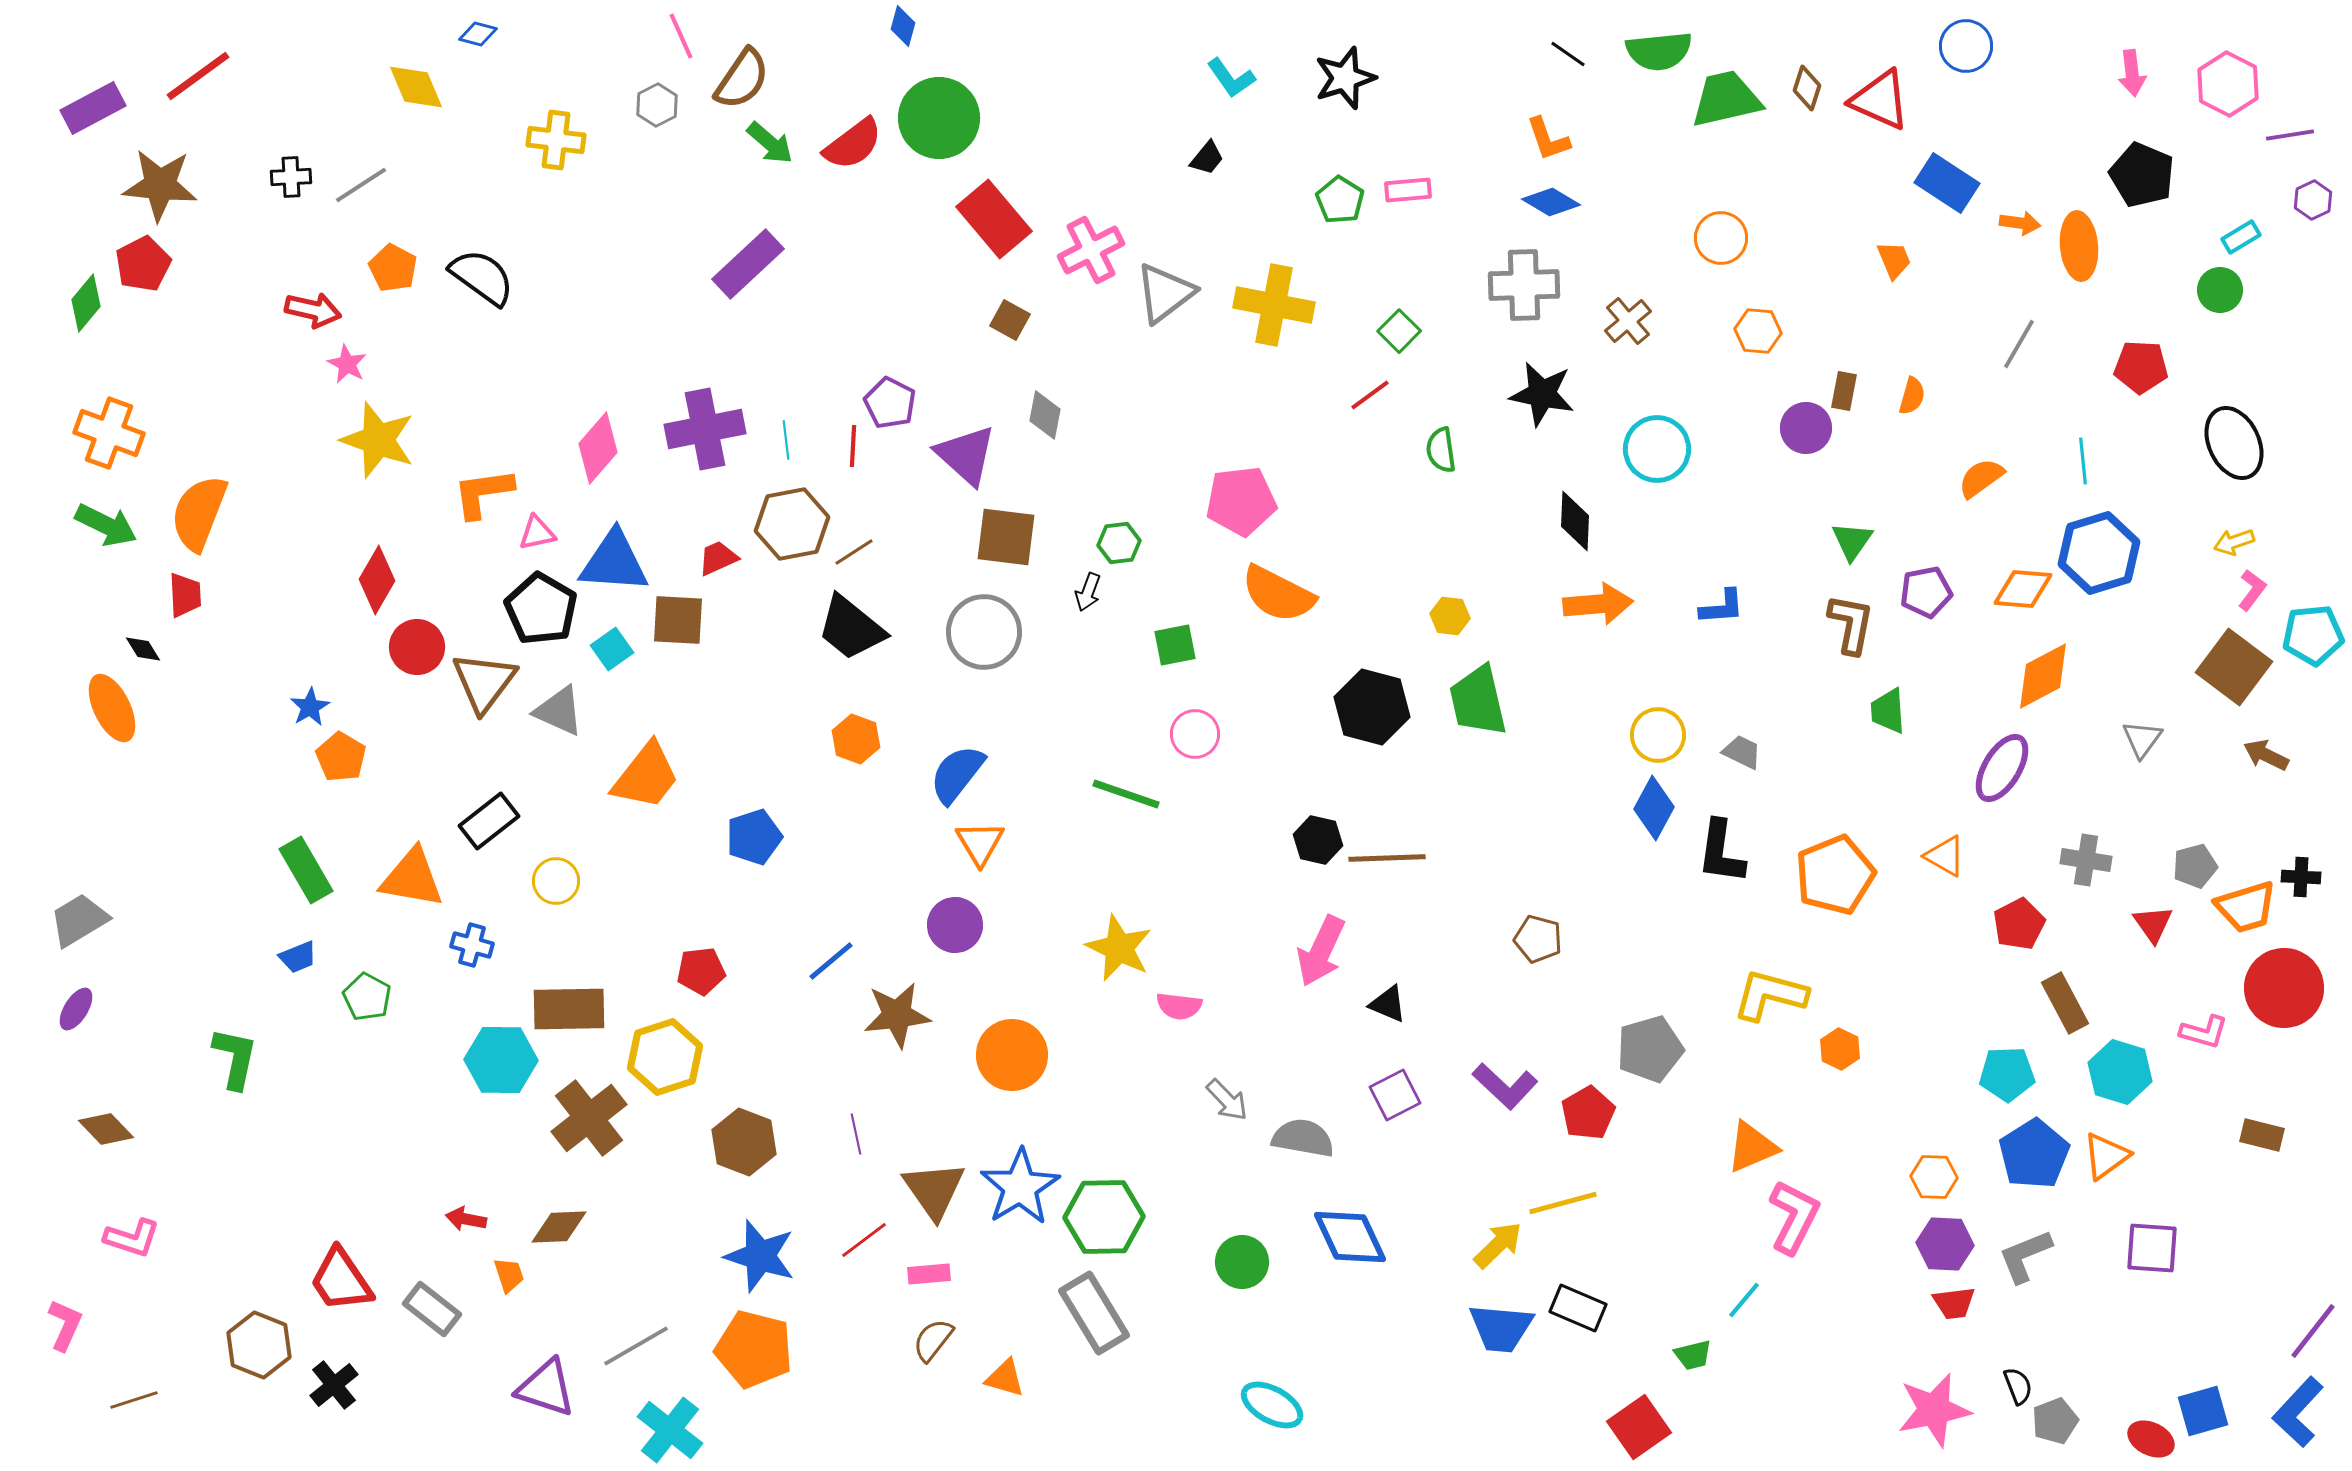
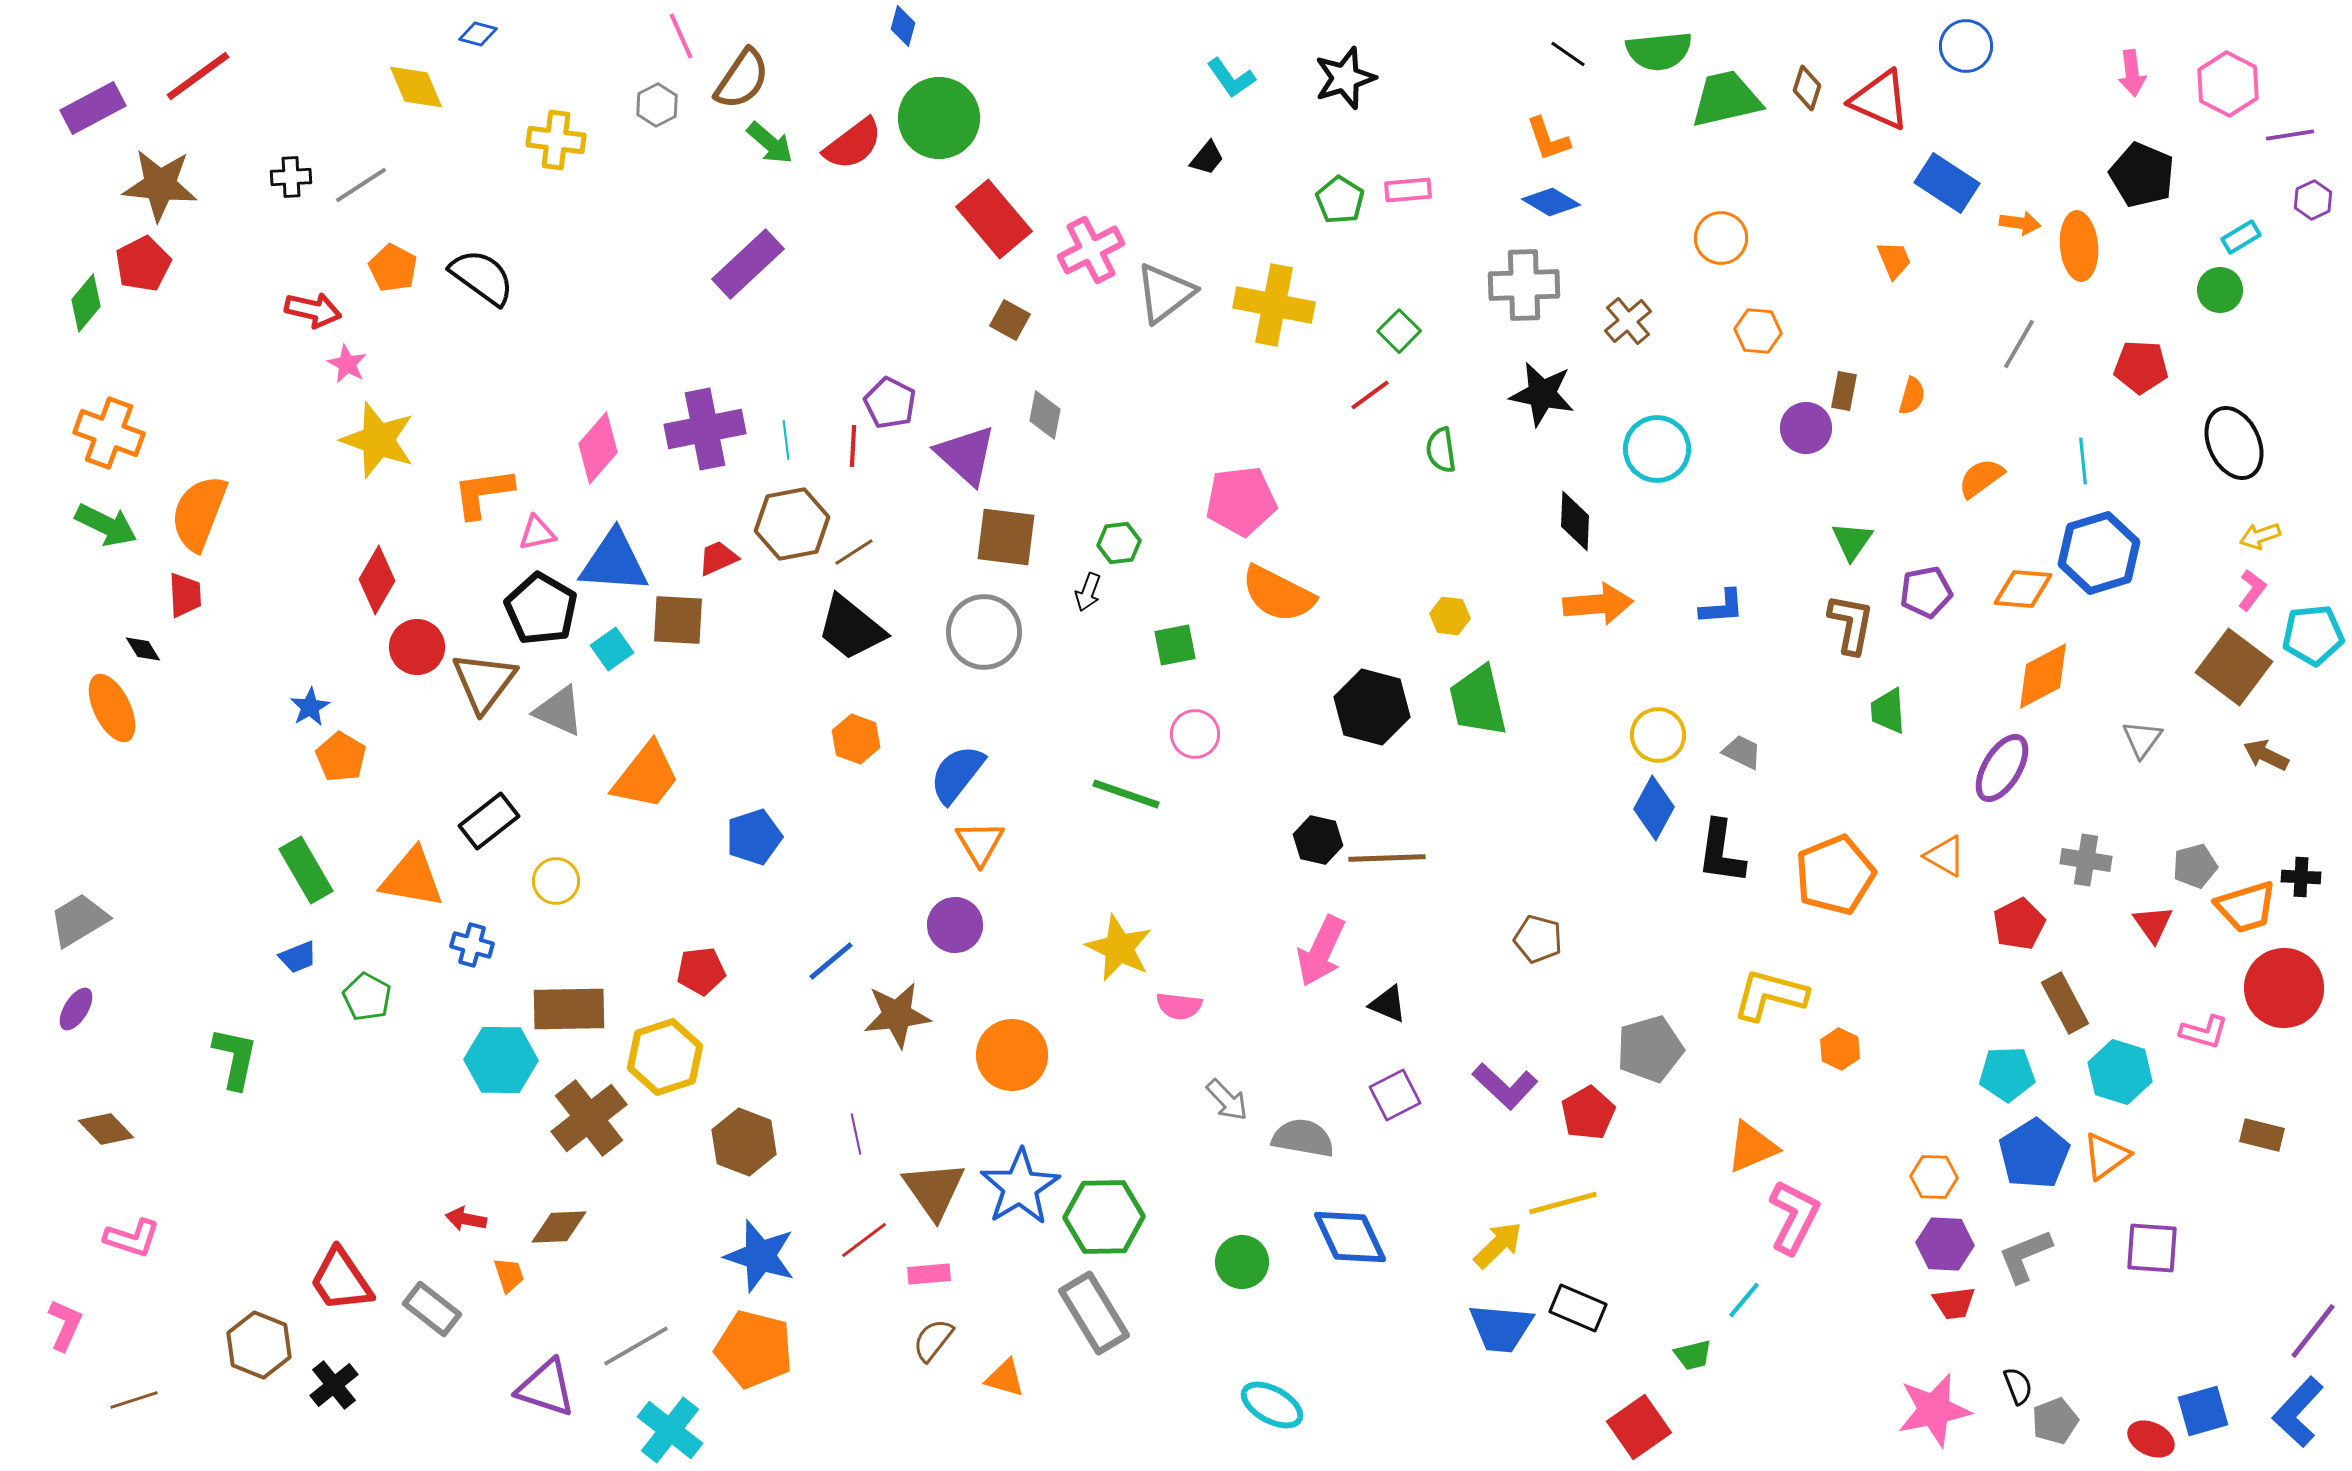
yellow arrow at (2234, 542): moved 26 px right, 6 px up
